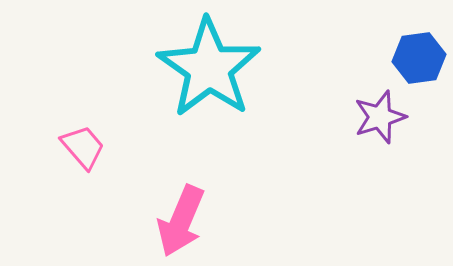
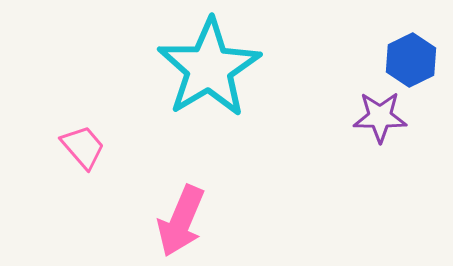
blue hexagon: moved 8 px left, 2 px down; rotated 18 degrees counterclockwise
cyan star: rotated 6 degrees clockwise
purple star: rotated 18 degrees clockwise
